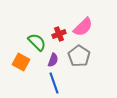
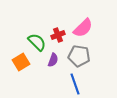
pink semicircle: moved 1 px down
red cross: moved 1 px left, 1 px down
gray pentagon: rotated 25 degrees counterclockwise
orange square: rotated 30 degrees clockwise
blue line: moved 21 px right, 1 px down
